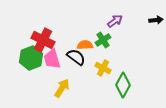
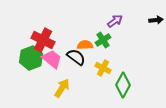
pink trapezoid: rotated 145 degrees clockwise
